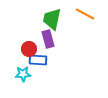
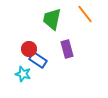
orange line: rotated 24 degrees clockwise
purple rectangle: moved 19 px right, 10 px down
blue rectangle: rotated 30 degrees clockwise
cyan star: rotated 21 degrees clockwise
